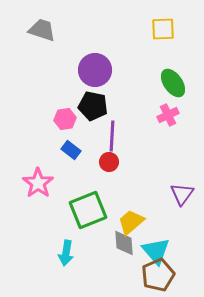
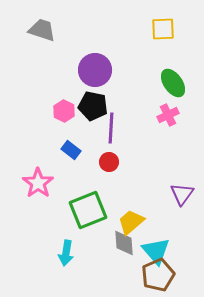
pink hexagon: moved 1 px left, 8 px up; rotated 25 degrees counterclockwise
purple line: moved 1 px left, 8 px up
